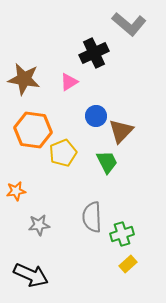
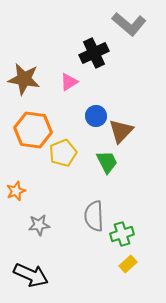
orange star: rotated 12 degrees counterclockwise
gray semicircle: moved 2 px right, 1 px up
